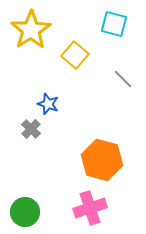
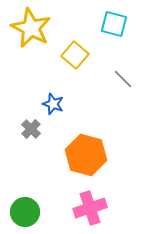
yellow star: moved 2 px up; rotated 12 degrees counterclockwise
blue star: moved 5 px right
orange hexagon: moved 16 px left, 5 px up
